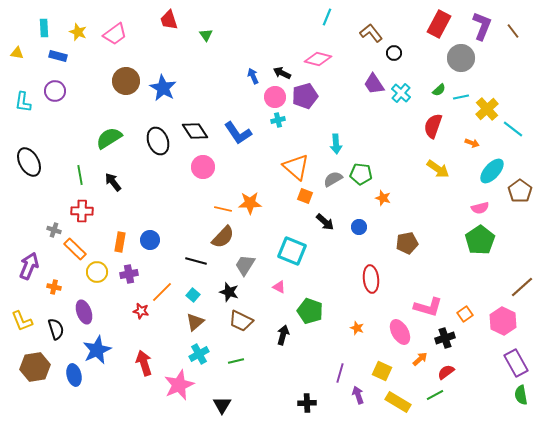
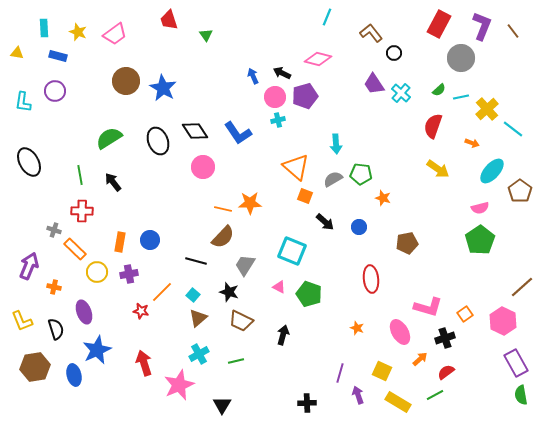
green pentagon at (310, 311): moved 1 px left, 17 px up
brown triangle at (195, 322): moved 3 px right, 4 px up
